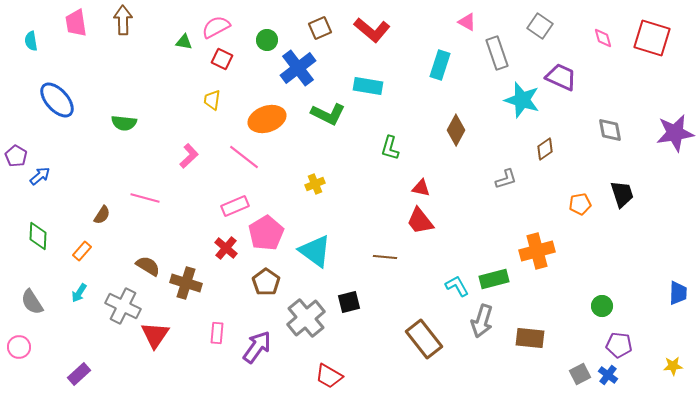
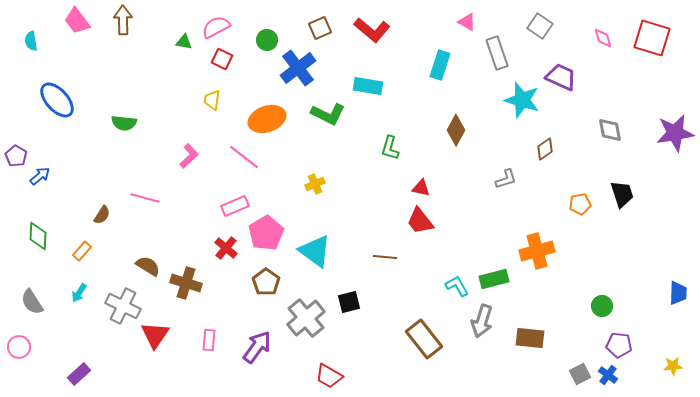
pink trapezoid at (76, 23): moved 1 px right, 2 px up; rotated 28 degrees counterclockwise
pink rectangle at (217, 333): moved 8 px left, 7 px down
